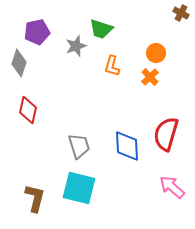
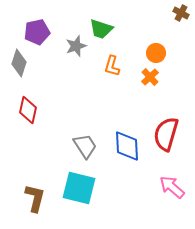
gray trapezoid: moved 6 px right; rotated 16 degrees counterclockwise
